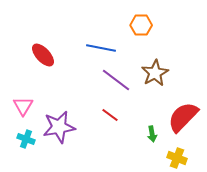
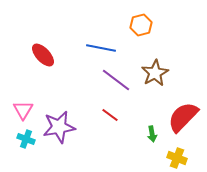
orange hexagon: rotated 15 degrees counterclockwise
pink triangle: moved 4 px down
